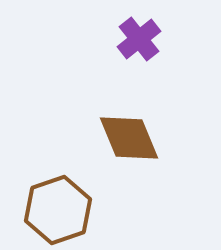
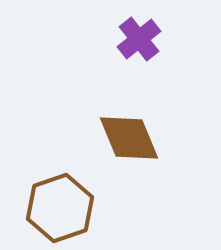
brown hexagon: moved 2 px right, 2 px up
